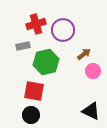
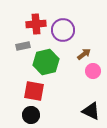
red cross: rotated 12 degrees clockwise
